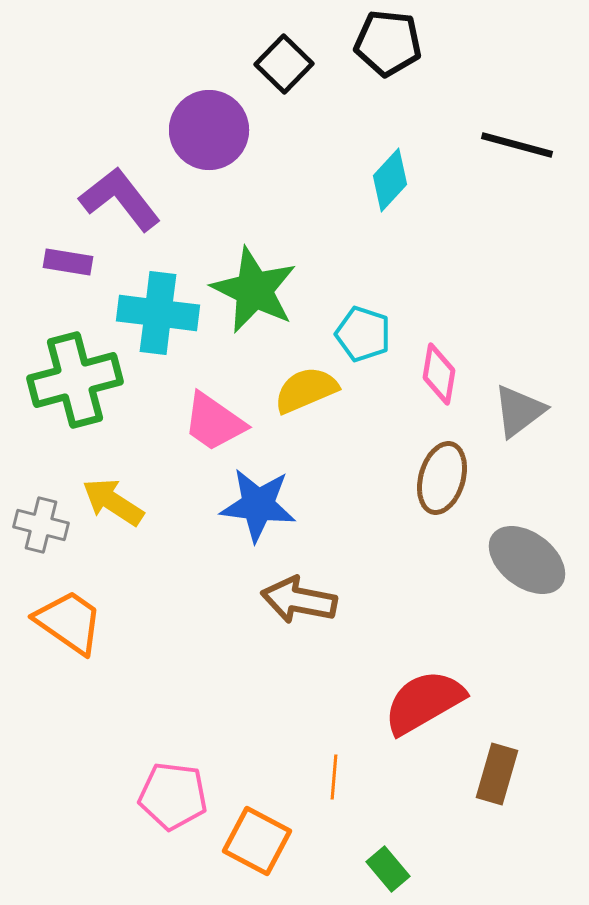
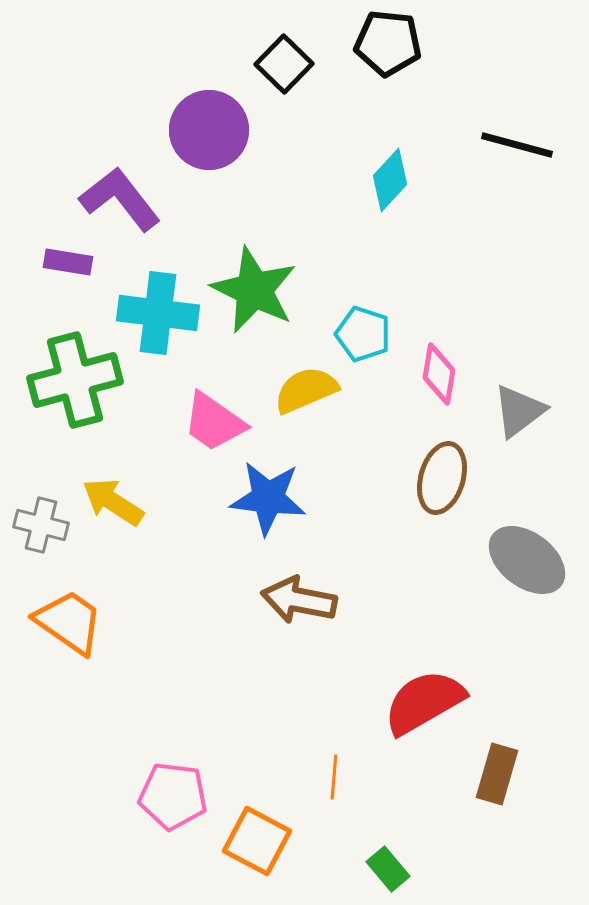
blue star: moved 10 px right, 7 px up
